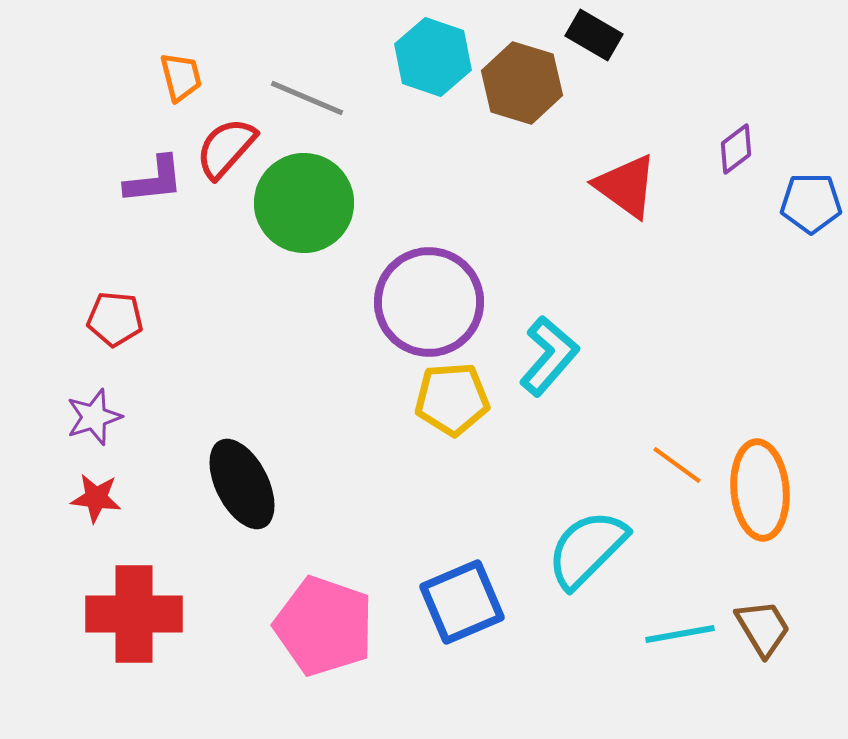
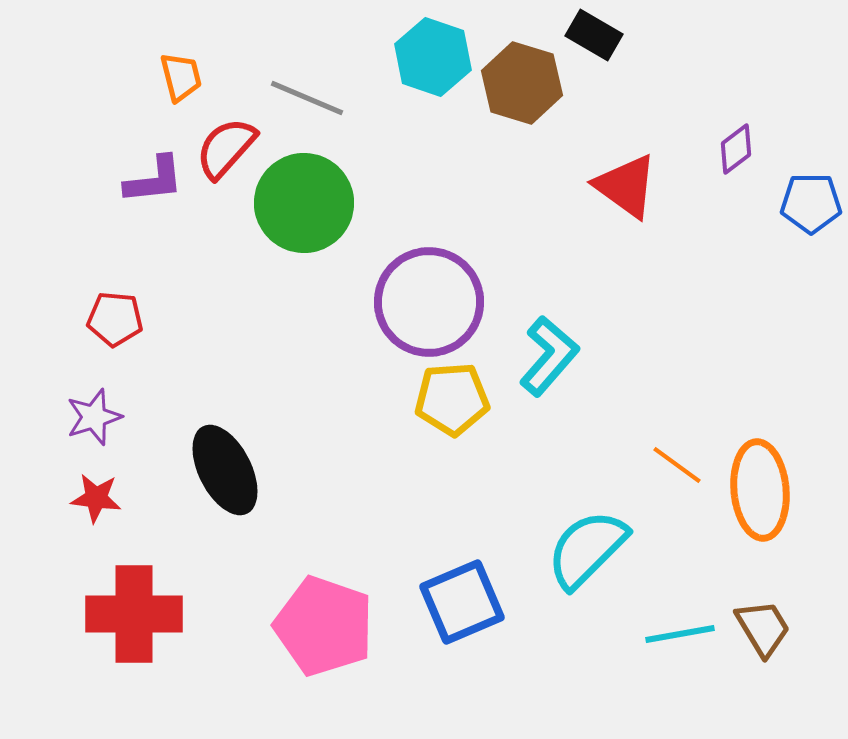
black ellipse: moved 17 px left, 14 px up
